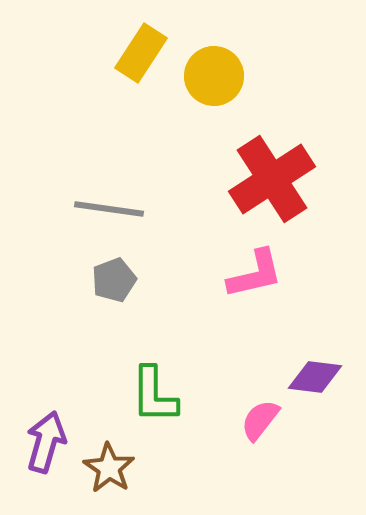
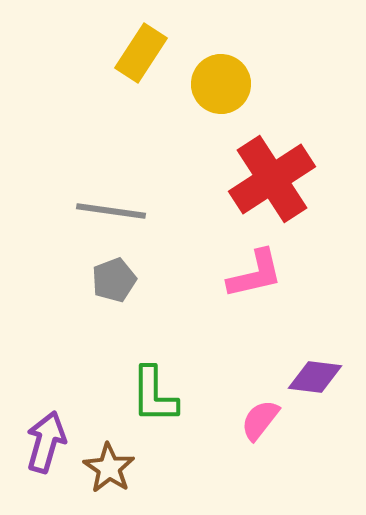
yellow circle: moved 7 px right, 8 px down
gray line: moved 2 px right, 2 px down
